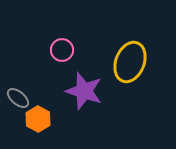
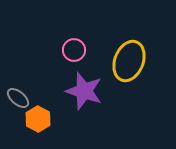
pink circle: moved 12 px right
yellow ellipse: moved 1 px left, 1 px up
